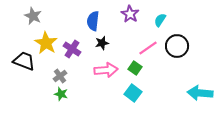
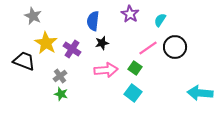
black circle: moved 2 px left, 1 px down
